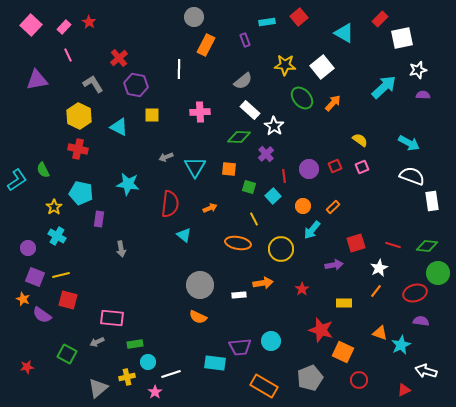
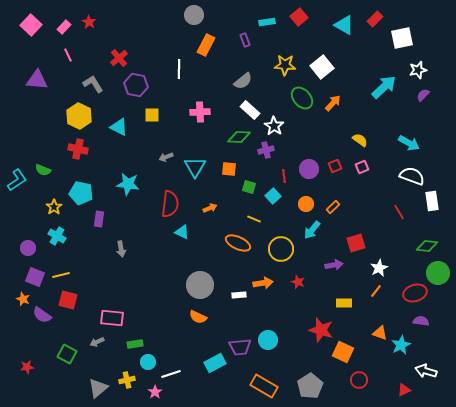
gray circle at (194, 17): moved 2 px up
red rectangle at (380, 19): moved 5 px left
cyan triangle at (344, 33): moved 8 px up
purple triangle at (37, 80): rotated 15 degrees clockwise
purple semicircle at (423, 95): rotated 48 degrees counterclockwise
purple cross at (266, 154): moved 4 px up; rotated 28 degrees clockwise
green semicircle at (43, 170): rotated 42 degrees counterclockwise
orange circle at (303, 206): moved 3 px right, 2 px up
yellow line at (254, 219): rotated 40 degrees counterclockwise
cyan triangle at (184, 235): moved 2 px left, 3 px up; rotated 14 degrees counterclockwise
orange ellipse at (238, 243): rotated 15 degrees clockwise
red line at (393, 245): moved 6 px right, 33 px up; rotated 42 degrees clockwise
red star at (302, 289): moved 4 px left, 7 px up; rotated 16 degrees counterclockwise
cyan circle at (271, 341): moved 3 px left, 1 px up
cyan rectangle at (215, 363): rotated 35 degrees counterclockwise
yellow cross at (127, 377): moved 3 px down
gray pentagon at (310, 378): moved 8 px down; rotated 10 degrees counterclockwise
